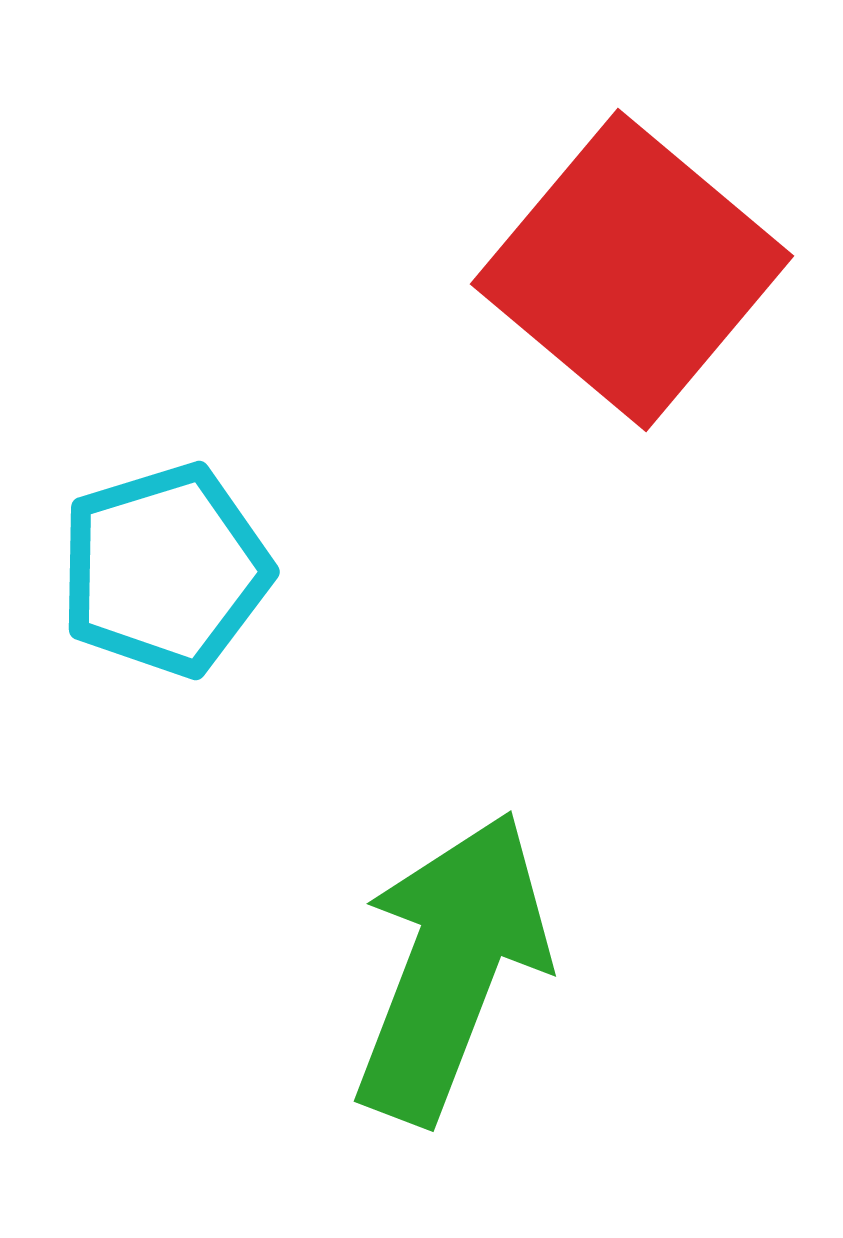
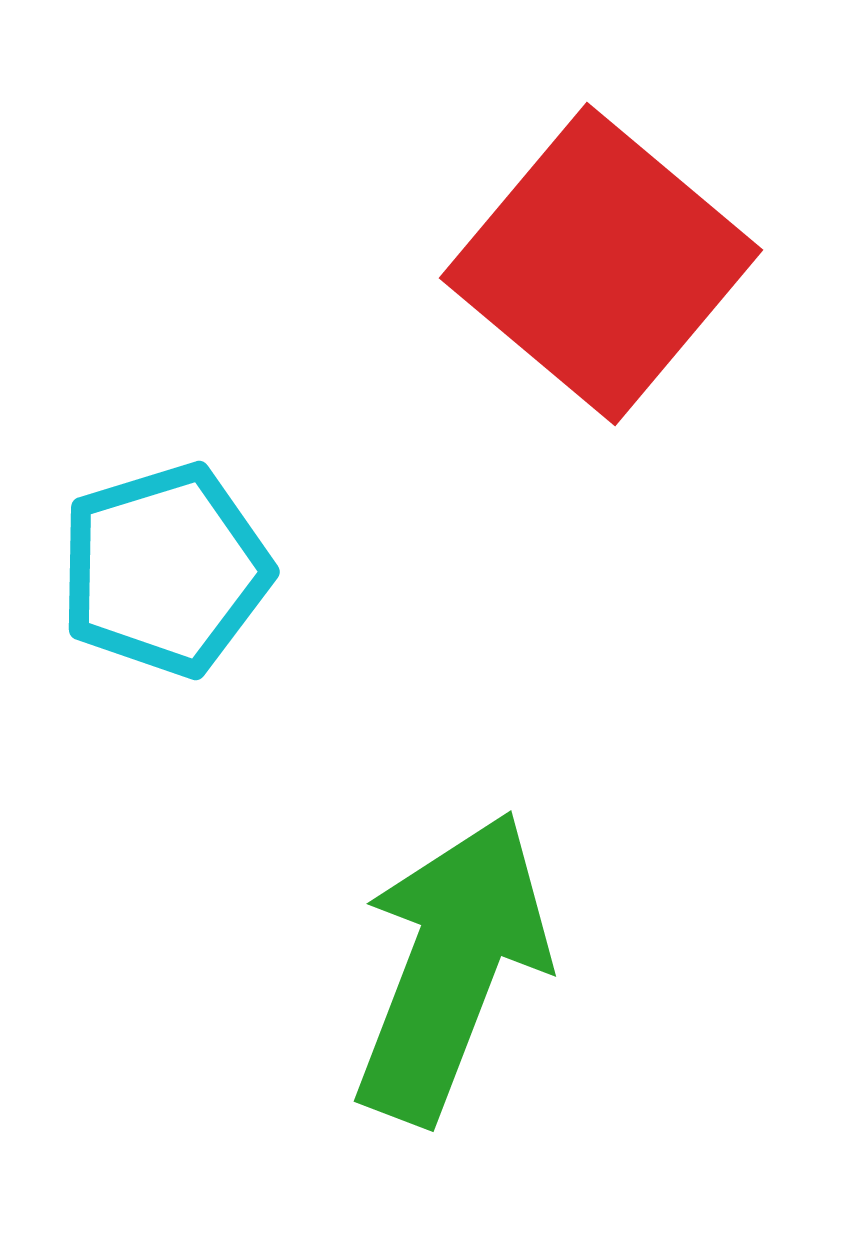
red square: moved 31 px left, 6 px up
